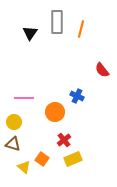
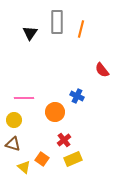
yellow circle: moved 2 px up
